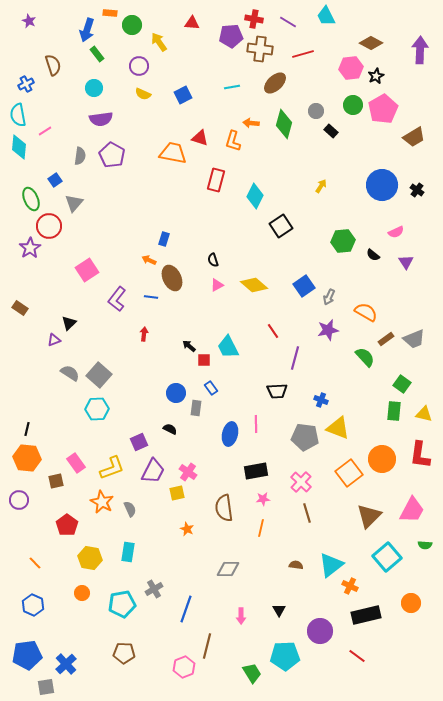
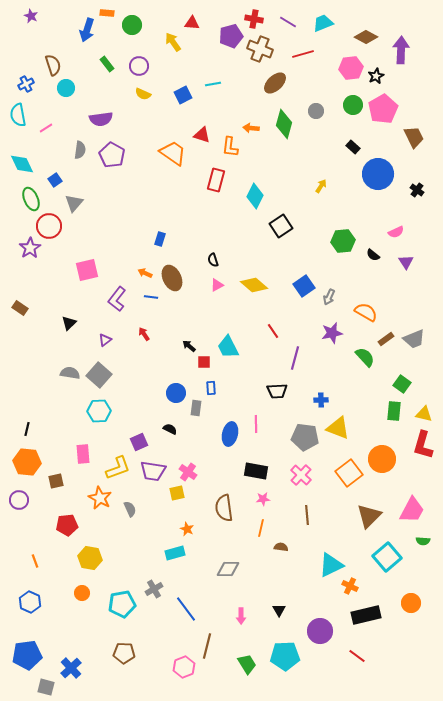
orange rectangle at (110, 13): moved 3 px left
cyan trapezoid at (326, 16): moved 3 px left, 7 px down; rotated 95 degrees clockwise
purple star at (29, 21): moved 2 px right, 5 px up
purple pentagon at (231, 36): rotated 10 degrees counterclockwise
yellow arrow at (159, 42): moved 14 px right
brown diamond at (371, 43): moved 5 px left, 6 px up
brown cross at (260, 49): rotated 15 degrees clockwise
purple arrow at (420, 50): moved 19 px left
green rectangle at (97, 54): moved 10 px right, 10 px down
cyan line at (232, 87): moved 19 px left, 3 px up
cyan circle at (94, 88): moved 28 px left
orange arrow at (251, 123): moved 5 px down
pink line at (45, 131): moved 1 px right, 3 px up
black rectangle at (331, 131): moved 22 px right, 16 px down
brown trapezoid at (414, 137): rotated 85 degrees counterclockwise
red triangle at (200, 138): moved 2 px right, 3 px up
orange L-shape at (233, 141): moved 3 px left, 6 px down; rotated 10 degrees counterclockwise
cyan diamond at (19, 147): moved 3 px right, 17 px down; rotated 30 degrees counterclockwise
orange trapezoid at (173, 153): rotated 24 degrees clockwise
gray semicircle at (80, 156): moved 6 px up
blue circle at (382, 185): moved 4 px left, 11 px up
blue rectangle at (164, 239): moved 4 px left
orange arrow at (149, 260): moved 4 px left, 13 px down
pink square at (87, 270): rotated 20 degrees clockwise
purple star at (328, 330): moved 4 px right, 3 px down
red arrow at (144, 334): rotated 40 degrees counterclockwise
purple triangle at (54, 340): moved 51 px right; rotated 16 degrees counterclockwise
red square at (204, 360): moved 2 px down
gray semicircle at (70, 373): rotated 24 degrees counterclockwise
blue rectangle at (211, 388): rotated 32 degrees clockwise
blue cross at (321, 400): rotated 24 degrees counterclockwise
cyan hexagon at (97, 409): moved 2 px right, 2 px down
red L-shape at (420, 455): moved 3 px right, 10 px up; rotated 8 degrees clockwise
orange hexagon at (27, 458): moved 4 px down
pink rectangle at (76, 463): moved 7 px right, 9 px up; rotated 30 degrees clockwise
yellow L-shape at (112, 468): moved 6 px right
purple trapezoid at (153, 471): rotated 72 degrees clockwise
black rectangle at (256, 471): rotated 20 degrees clockwise
pink cross at (301, 482): moved 7 px up
orange star at (102, 502): moved 2 px left, 4 px up
brown line at (307, 513): moved 2 px down; rotated 12 degrees clockwise
red pentagon at (67, 525): rotated 30 degrees clockwise
green semicircle at (425, 545): moved 2 px left, 4 px up
cyan rectangle at (128, 552): moved 47 px right, 1 px down; rotated 66 degrees clockwise
orange line at (35, 563): moved 2 px up; rotated 24 degrees clockwise
brown semicircle at (296, 565): moved 15 px left, 18 px up
cyan triangle at (331, 565): rotated 12 degrees clockwise
blue hexagon at (33, 605): moved 3 px left, 3 px up
blue line at (186, 609): rotated 56 degrees counterclockwise
blue cross at (66, 664): moved 5 px right, 4 px down
green trapezoid at (252, 673): moved 5 px left, 9 px up
gray square at (46, 687): rotated 24 degrees clockwise
